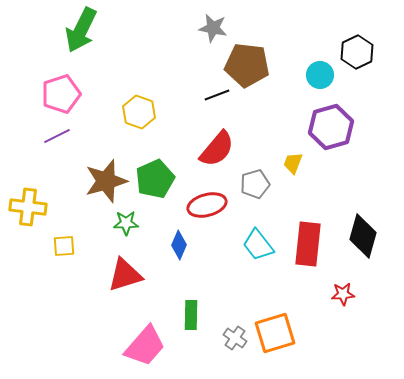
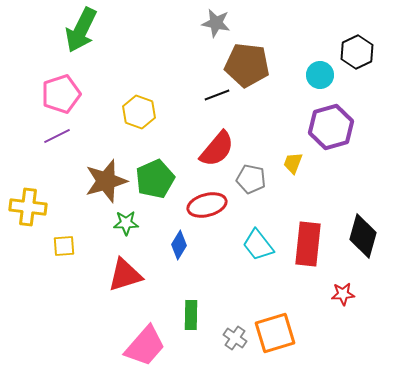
gray star: moved 3 px right, 5 px up
gray pentagon: moved 4 px left, 5 px up; rotated 28 degrees clockwise
blue diamond: rotated 8 degrees clockwise
